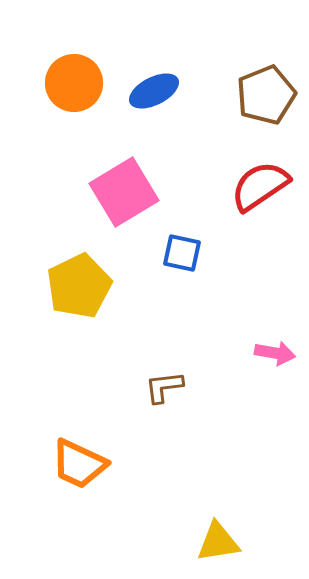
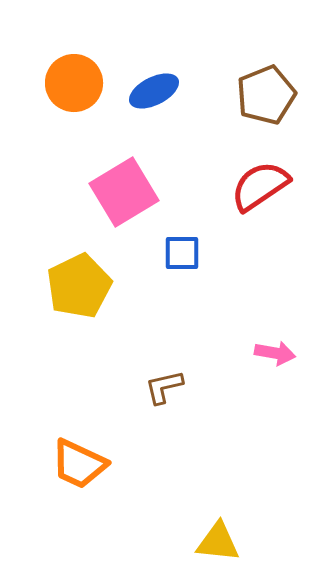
blue square: rotated 12 degrees counterclockwise
brown L-shape: rotated 6 degrees counterclockwise
yellow triangle: rotated 15 degrees clockwise
